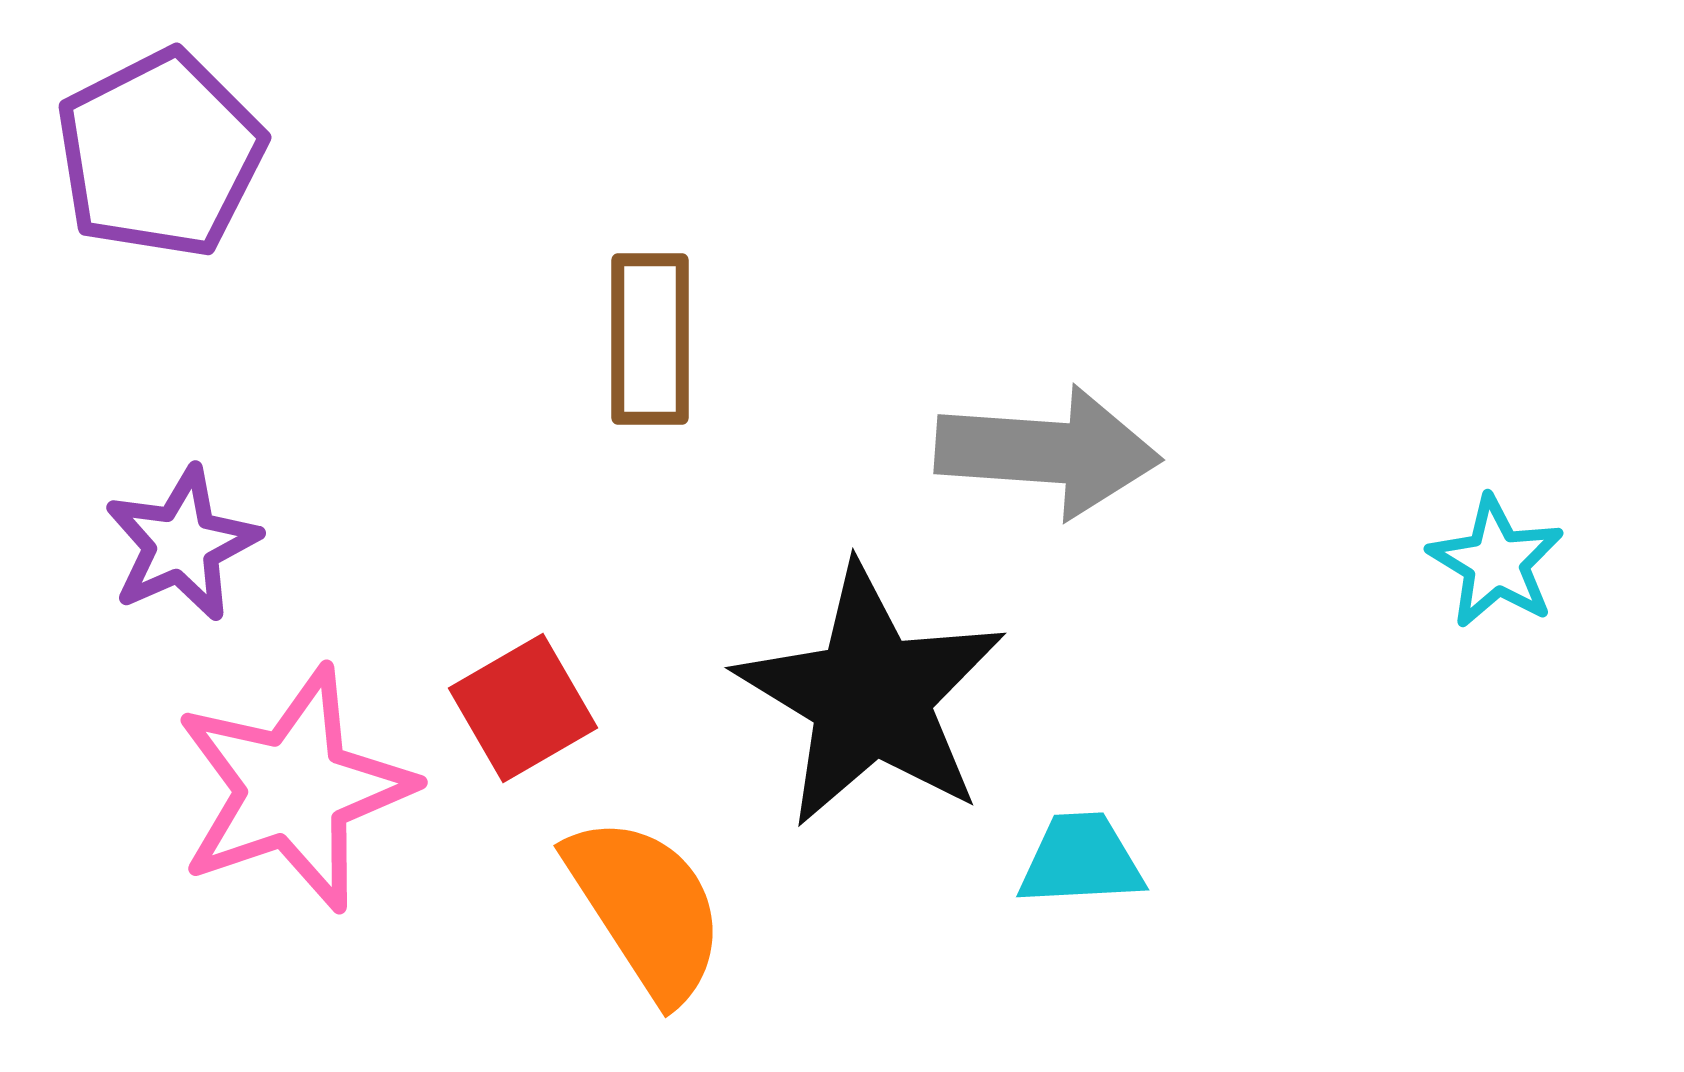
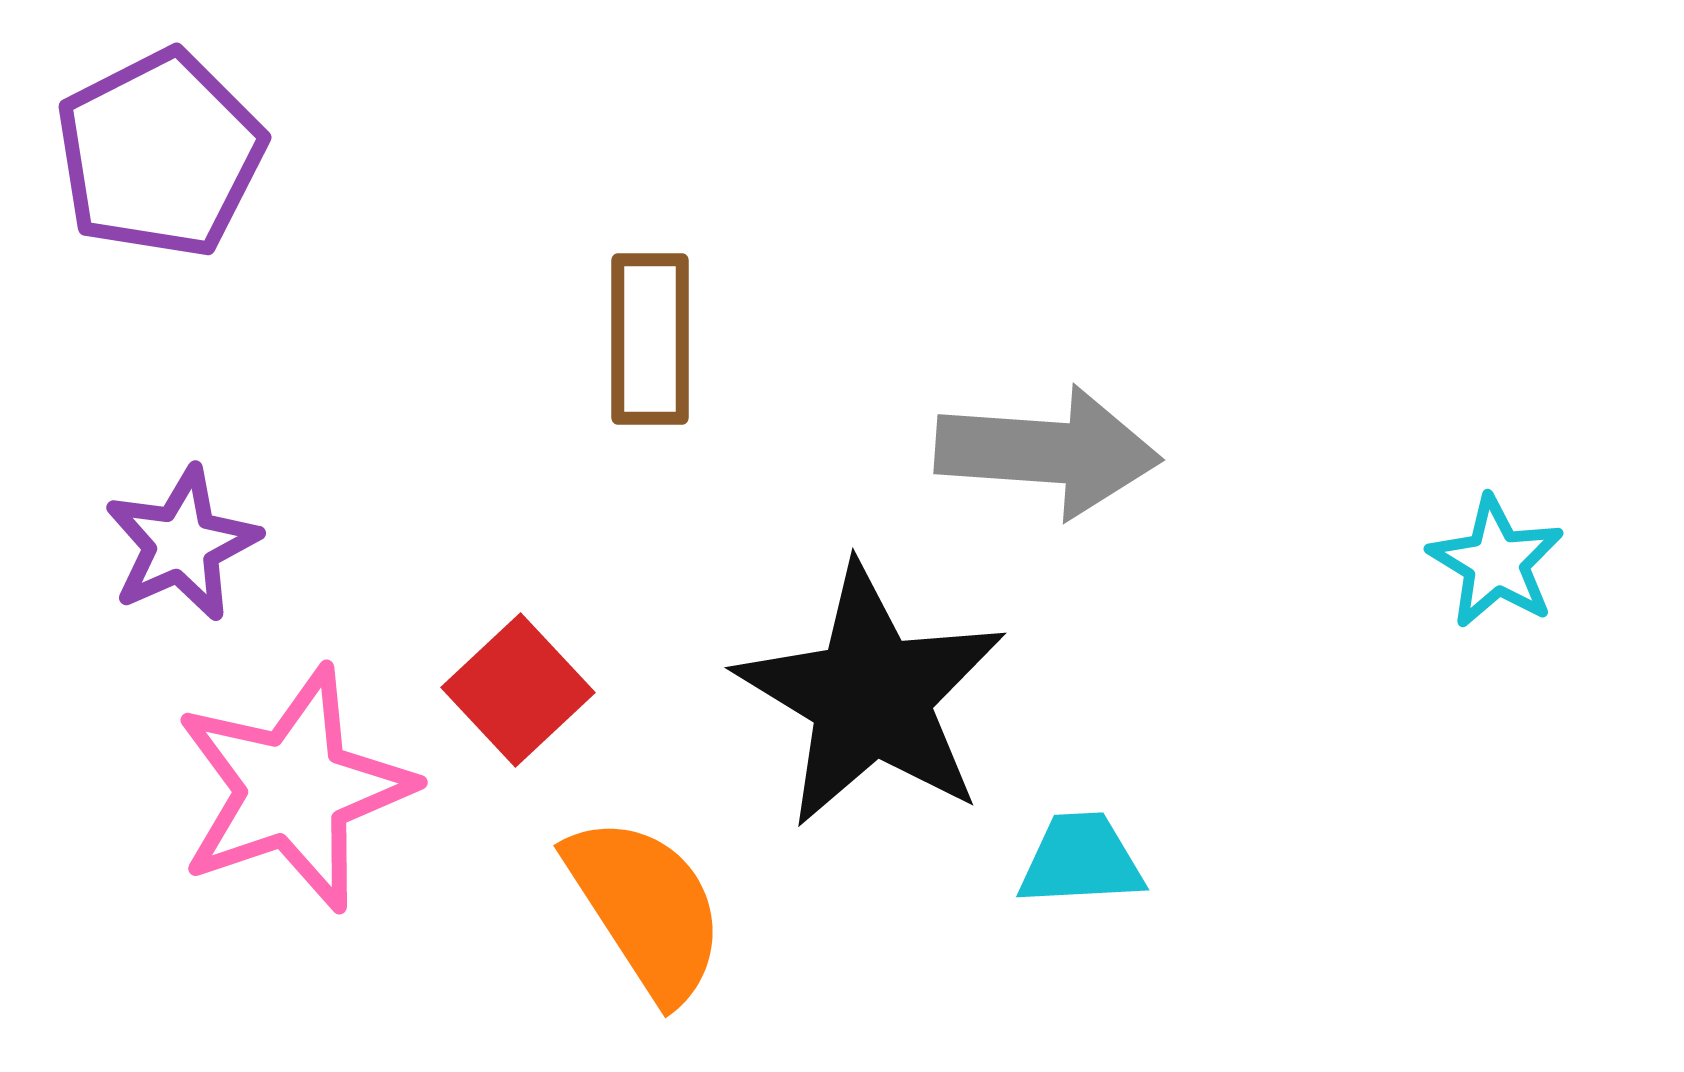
red square: moved 5 px left, 18 px up; rotated 13 degrees counterclockwise
